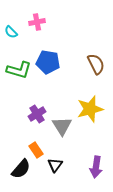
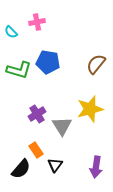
brown semicircle: rotated 115 degrees counterclockwise
